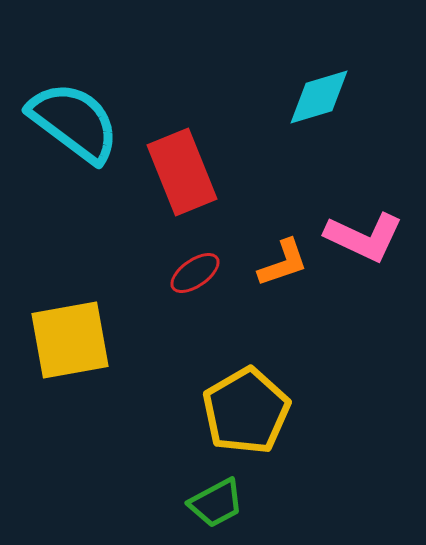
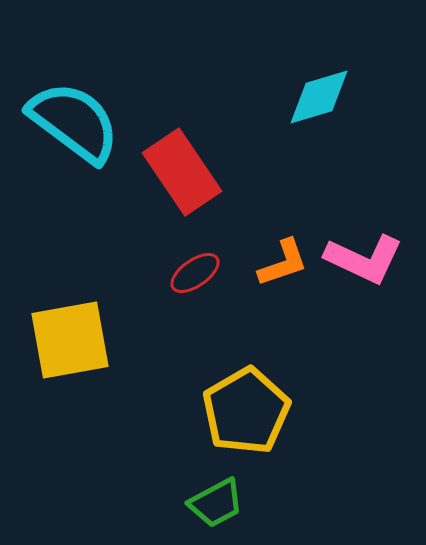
red rectangle: rotated 12 degrees counterclockwise
pink L-shape: moved 22 px down
